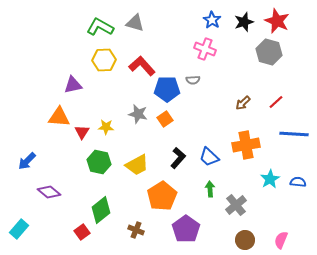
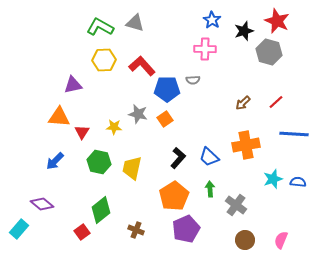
black star: moved 9 px down
pink cross: rotated 20 degrees counterclockwise
yellow star: moved 8 px right
blue arrow: moved 28 px right
yellow trapezoid: moved 5 px left, 3 px down; rotated 130 degrees clockwise
cyan star: moved 3 px right; rotated 12 degrees clockwise
purple diamond: moved 7 px left, 12 px down
orange pentagon: moved 12 px right
gray cross: rotated 15 degrees counterclockwise
purple pentagon: rotated 12 degrees clockwise
